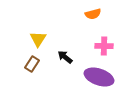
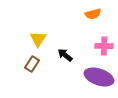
black arrow: moved 2 px up
